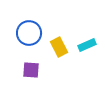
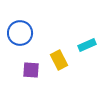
blue circle: moved 9 px left
yellow rectangle: moved 13 px down
